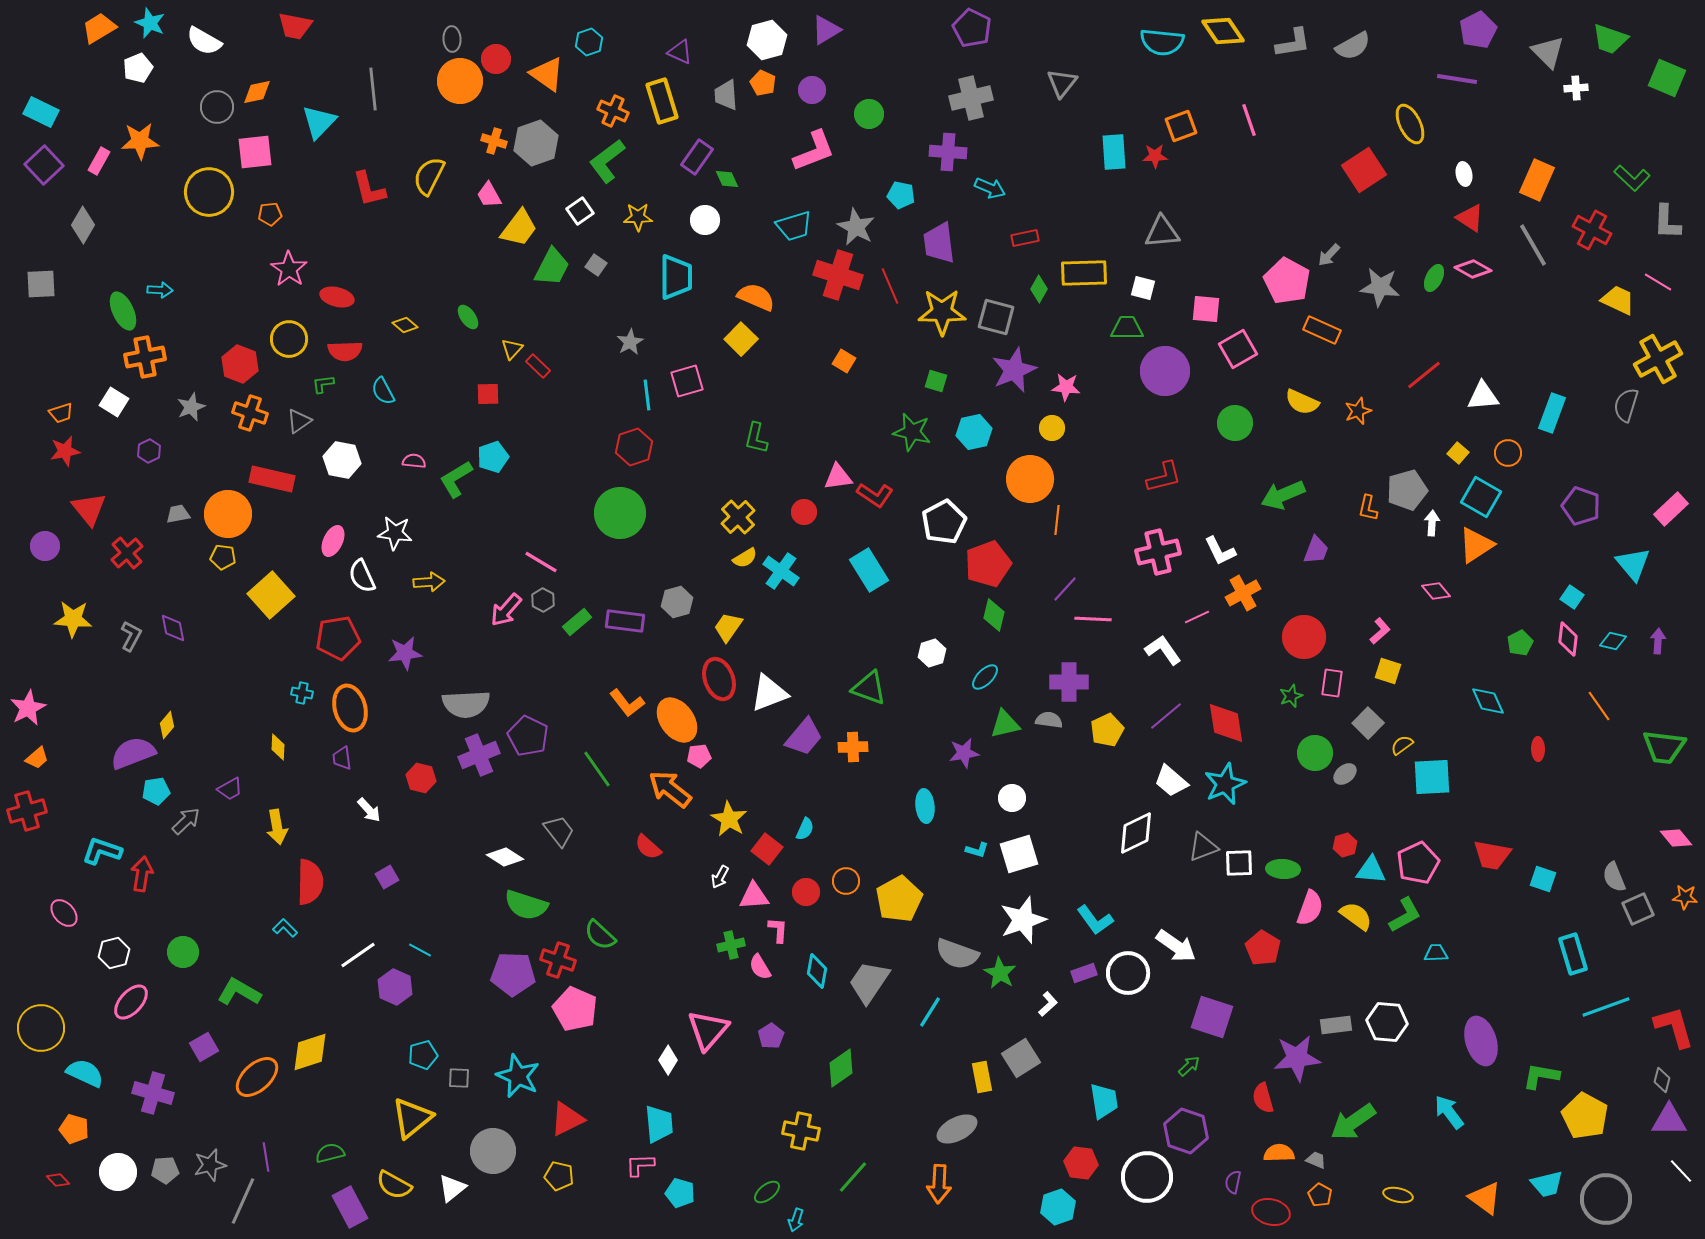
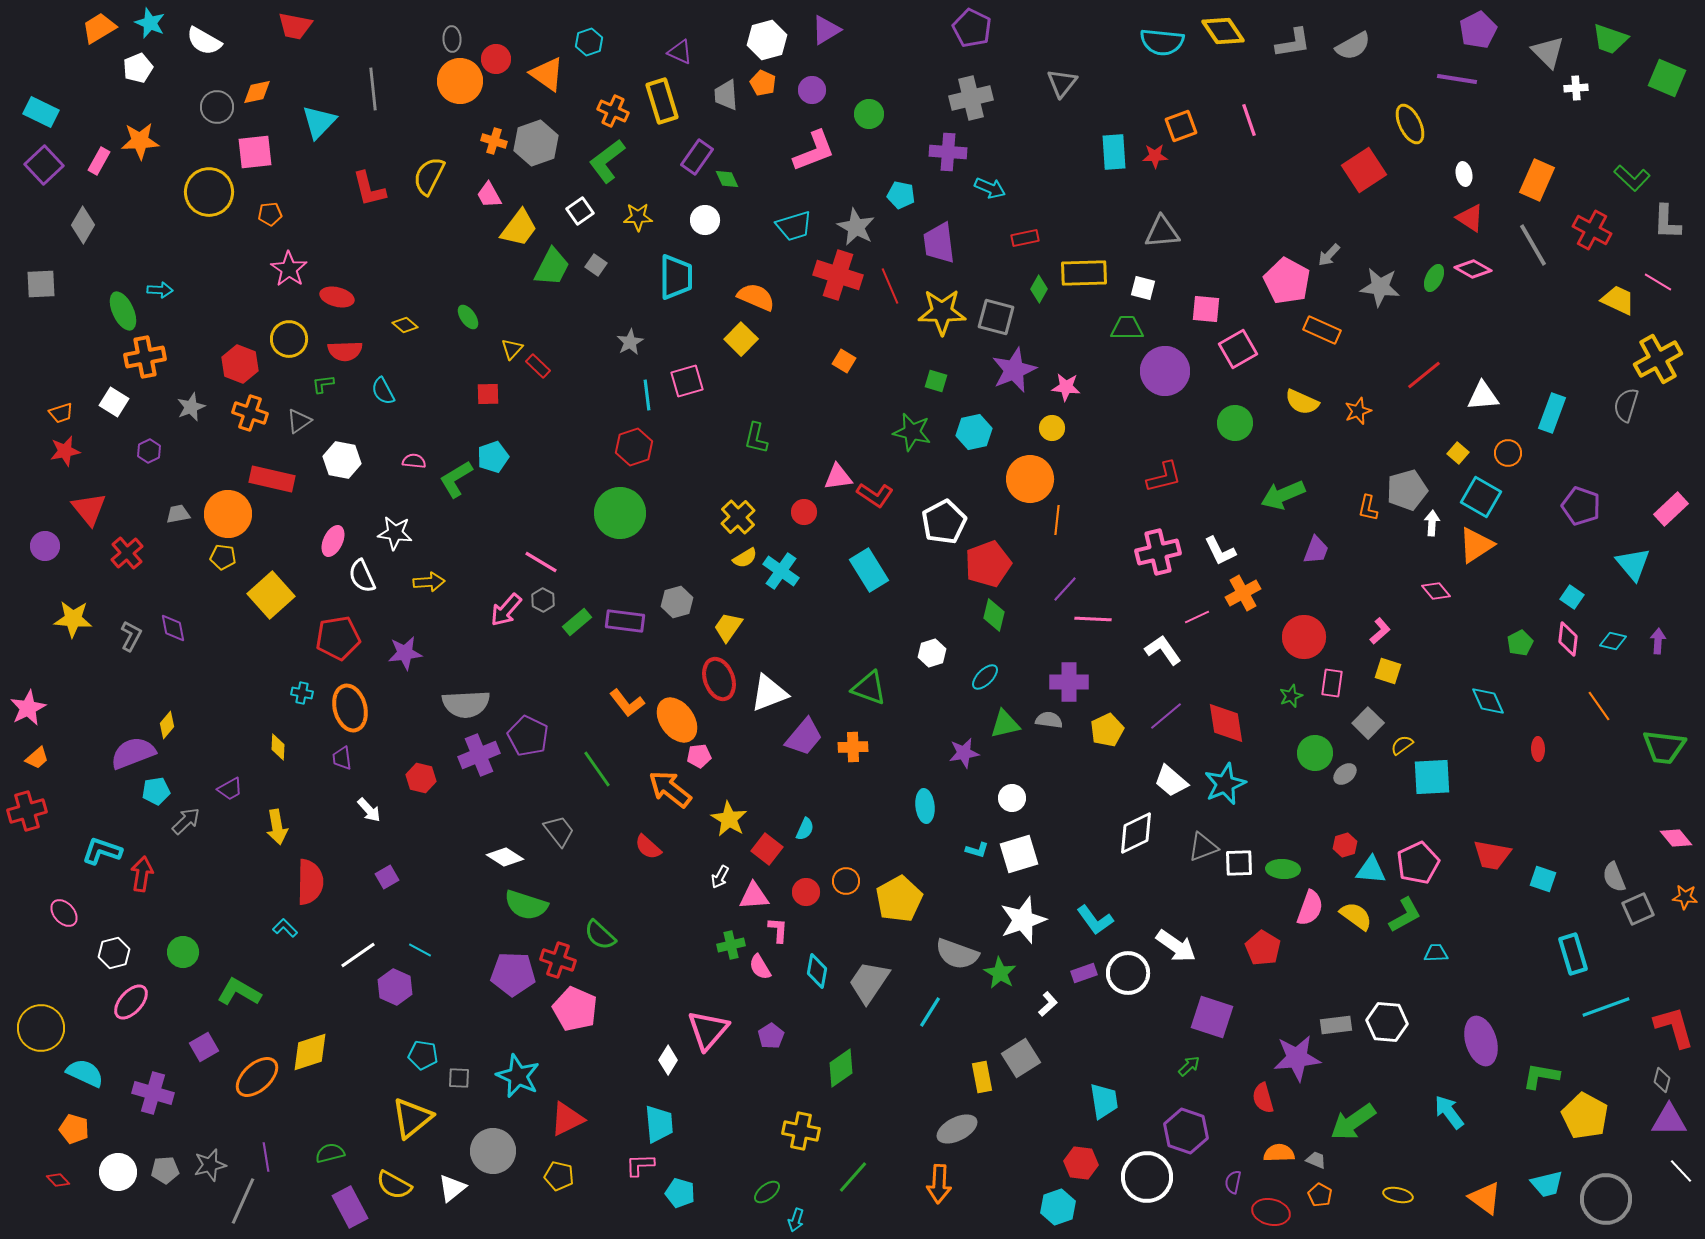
cyan pentagon at (423, 1055): rotated 24 degrees clockwise
